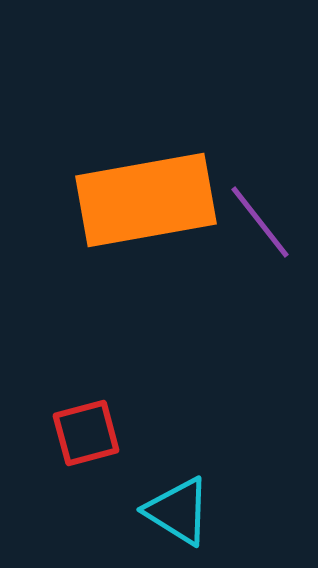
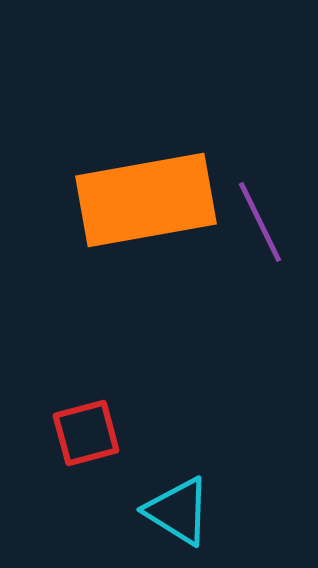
purple line: rotated 12 degrees clockwise
